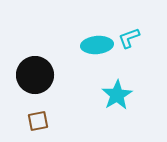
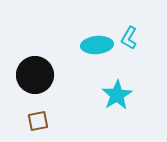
cyan L-shape: rotated 40 degrees counterclockwise
